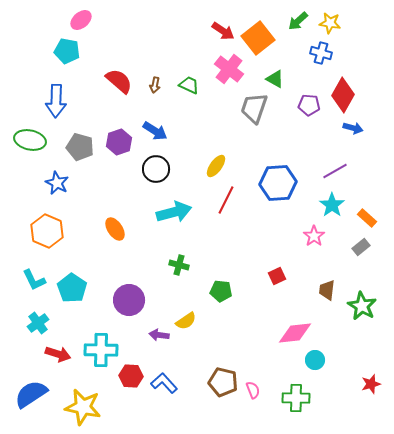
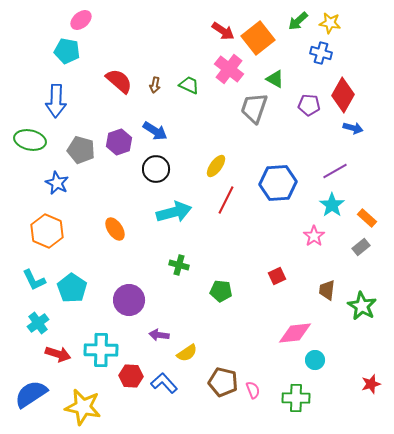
gray pentagon at (80, 147): moved 1 px right, 3 px down
yellow semicircle at (186, 321): moved 1 px right, 32 px down
